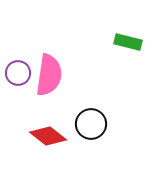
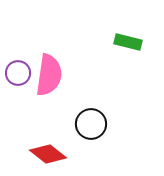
red diamond: moved 18 px down
